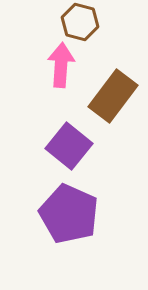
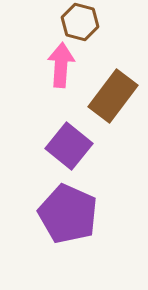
purple pentagon: moved 1 px left
